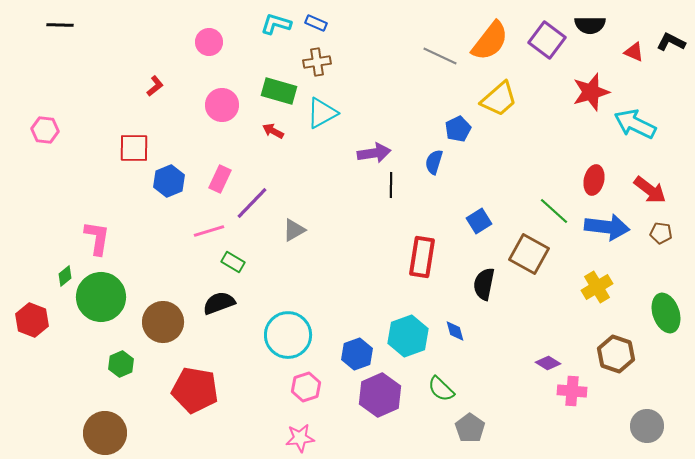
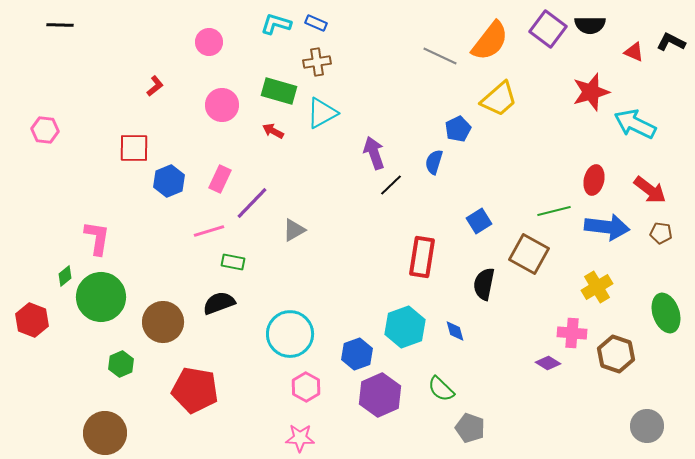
purple square at (547, 40): moved 1 px right, 11 px up
purple arrow at (374, 153): rotated 100 degrees counterclockwise
black line at (391, 185): rotated 45 degrees clockwise
green line at (554, 211): rotated 56 degrees counterclockwise
green rectangle at (233, 262): rotated 20 degrees counterclockwise
cyan circle at (288, 335): moved 2 px right, 1 px up
cyan hexagon at (408, 336): moved 3 px left, 9 px up
pink hexagon at (306, 387): rotated 12 degrees counterclockwise
pink cross at (572, 391): moved 58 px up
gray pentagon at (470, 428): rotated 16 degrees counterclockwise
pink star at (300, 438): rotated 8 degrees clockwise
